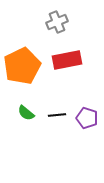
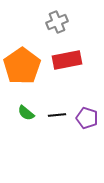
orange pentagon: rotated 9 degrees counterclockwise
